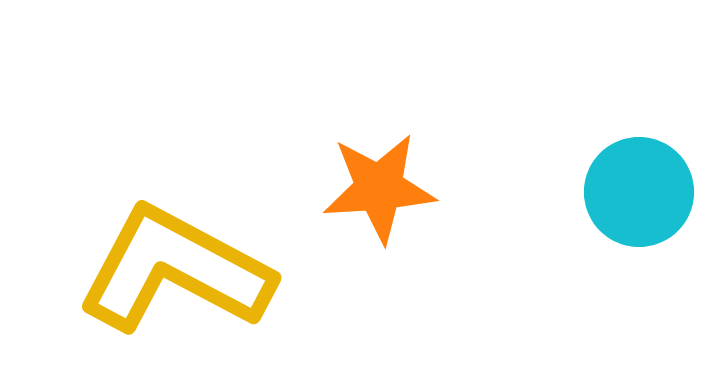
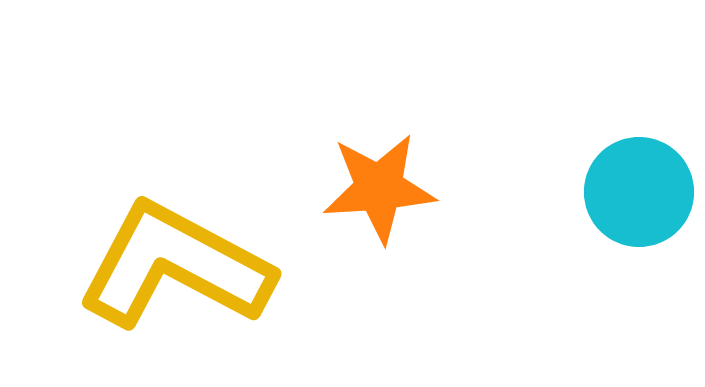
yellow L-shape: moved 4 px up
